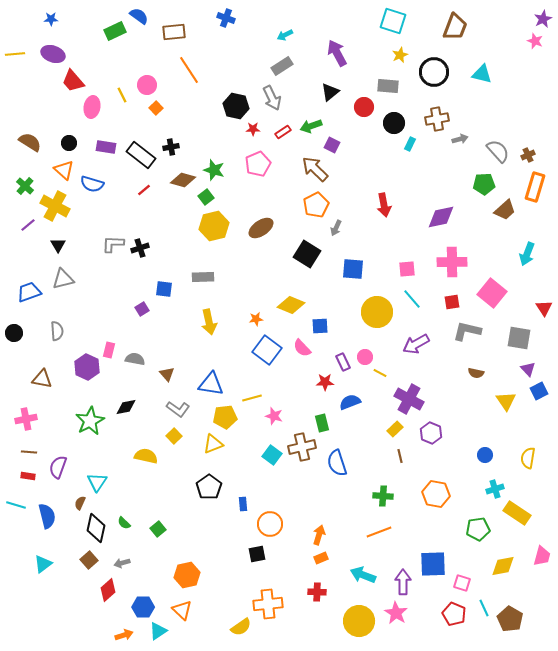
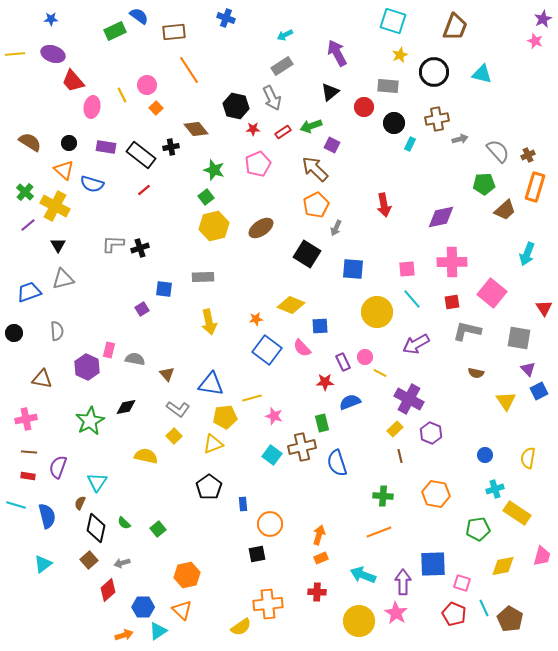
brown diamond at (183, 180): moved 13 px right, 51 px up; rotated 35 degrees clockwise
green cross at (25, 186): moved 6 px down
